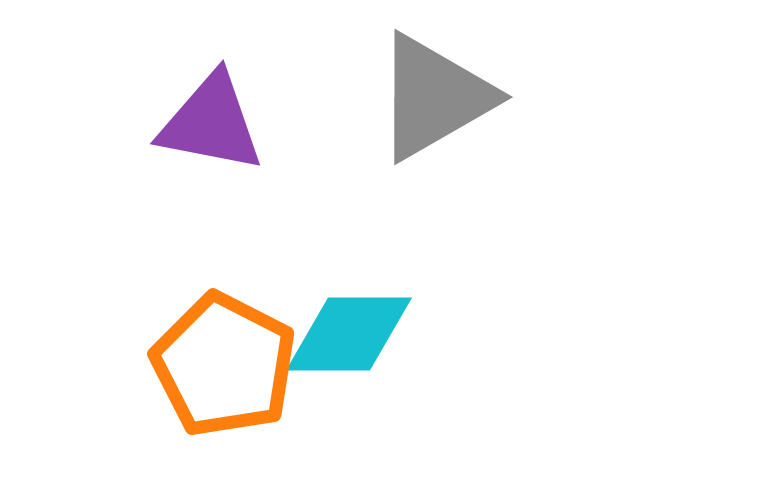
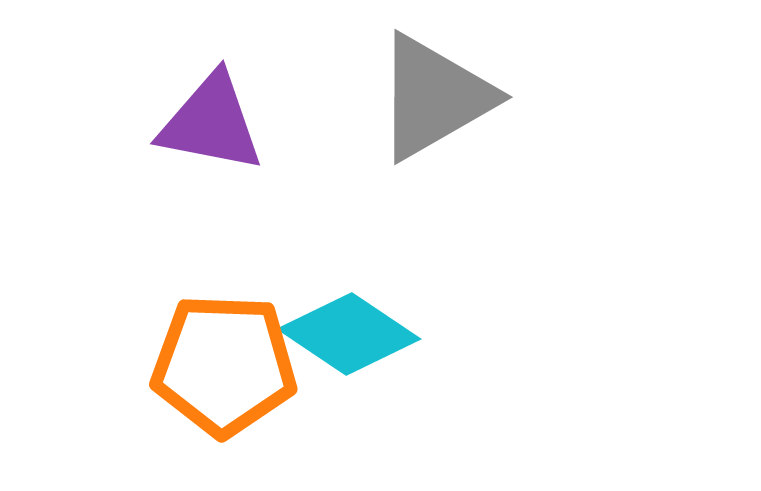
cyan diamond: rotated 34 degrees clockwise
orange pentagon: rotated 25 degrees counterclockwise
